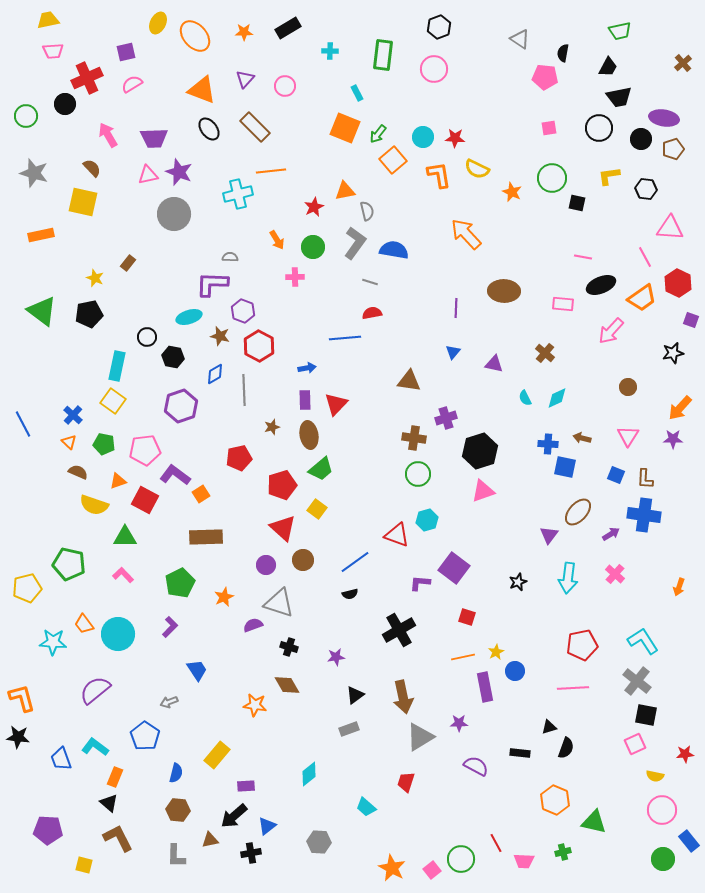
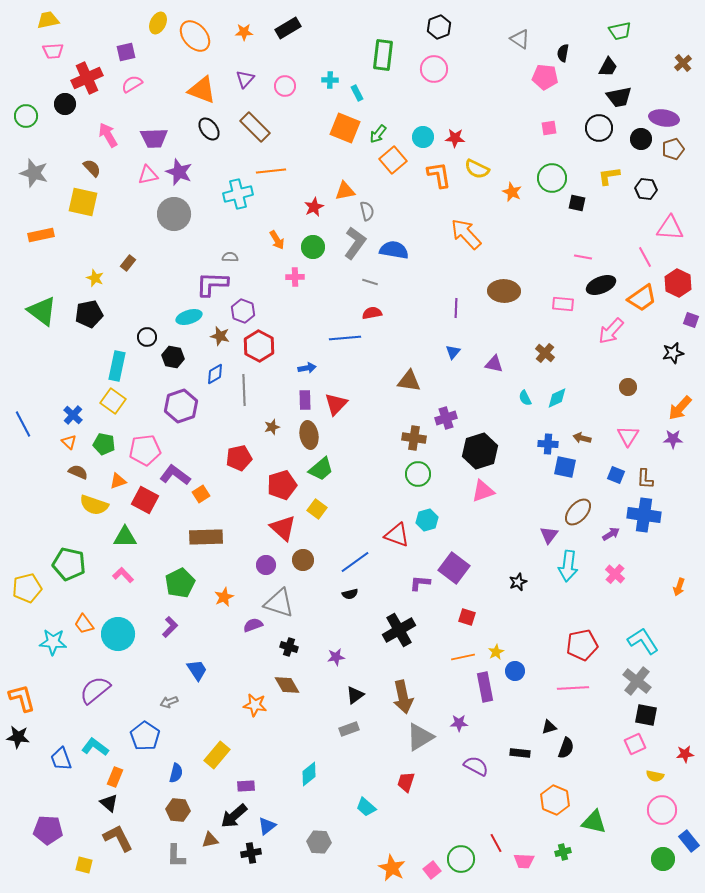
cyan cross at (330, 51): moved 29 px down
cyan arrow at (568, 578): moved 12 px up
